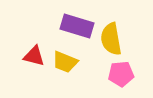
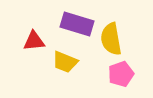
purple rectangle: moved 2 px up
red triangle: moved 15 px up; rotated 20 degrees counterclockwise
pink pentagon: rotated 15 degrees counterclockwise
